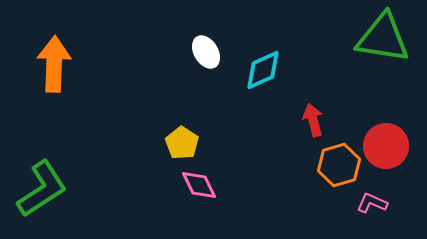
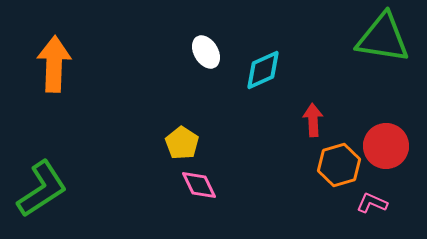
red arrow: rotated 12 degrees clockwise
